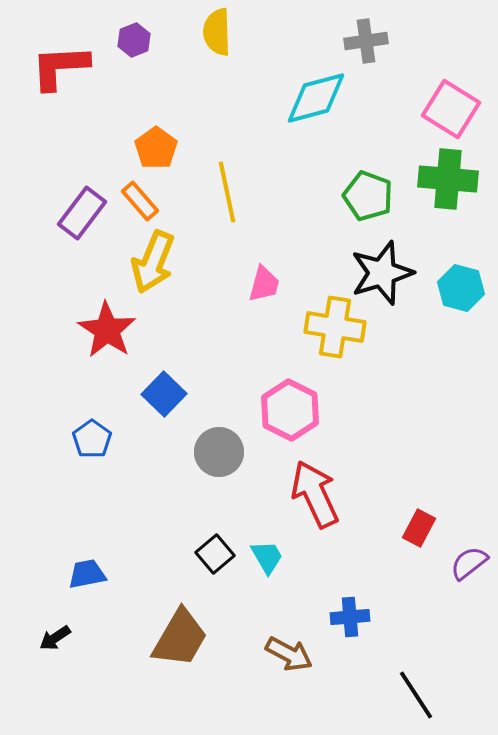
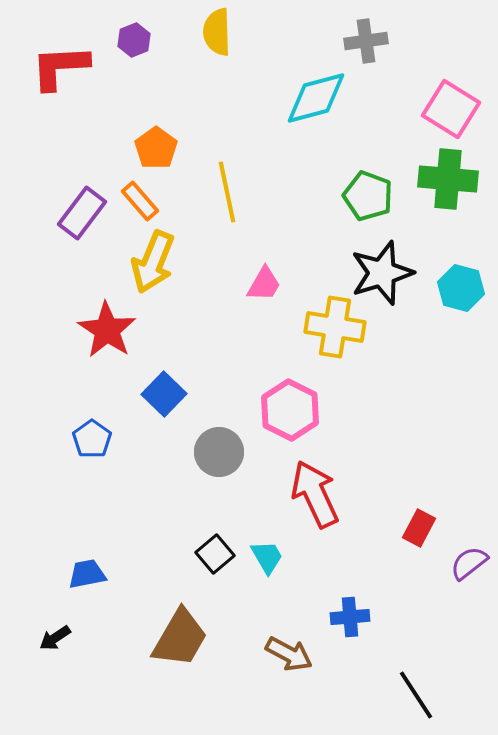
pink trapezoid: rotated 15 degrees clockwise
